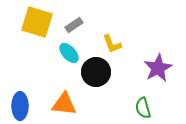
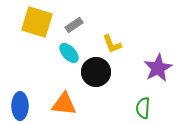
green semicircle: rotated 20 degrees clockwise
